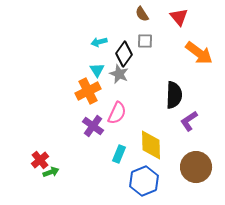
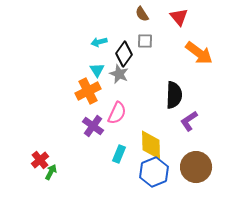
green arrow: rotated 42 degrees counterclockwise
blue hexagon: moved 10 px right, 9 px up
